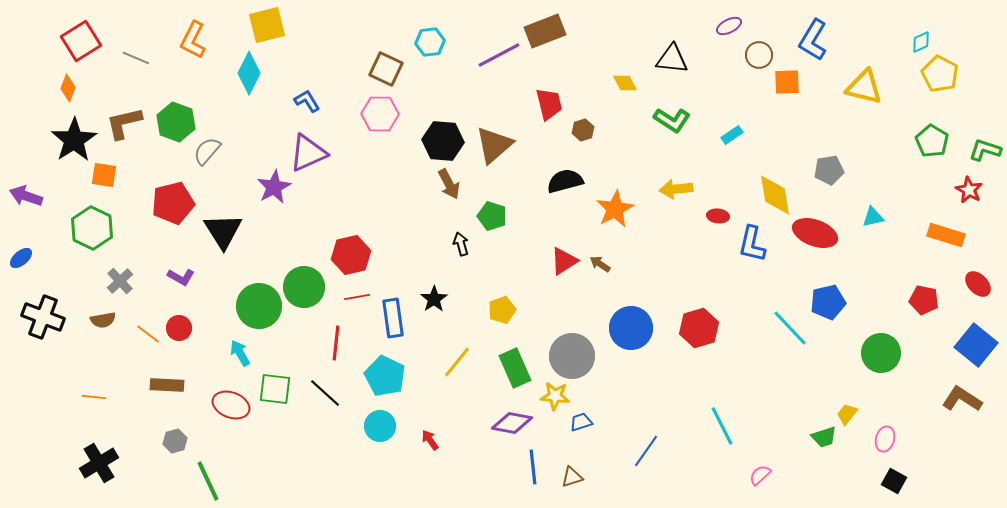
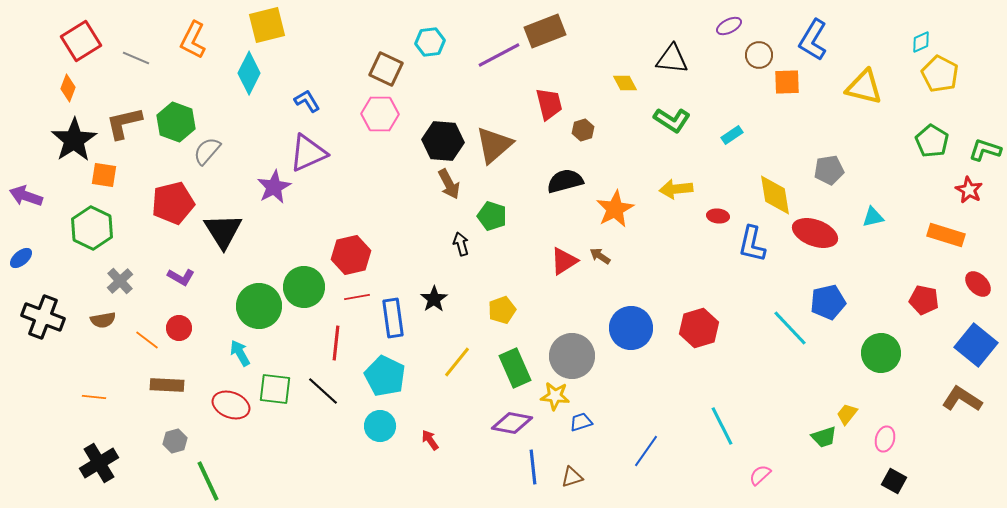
brown arrow at (600, 264): moved 8 px up
orange line at (148, 334): moved 1 px left, 6 px down
black line at (325, 393): moved 2 px left, 2 px up
